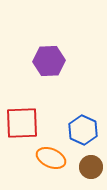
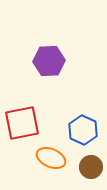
red square: rotated 9 degrees counterclockwise
